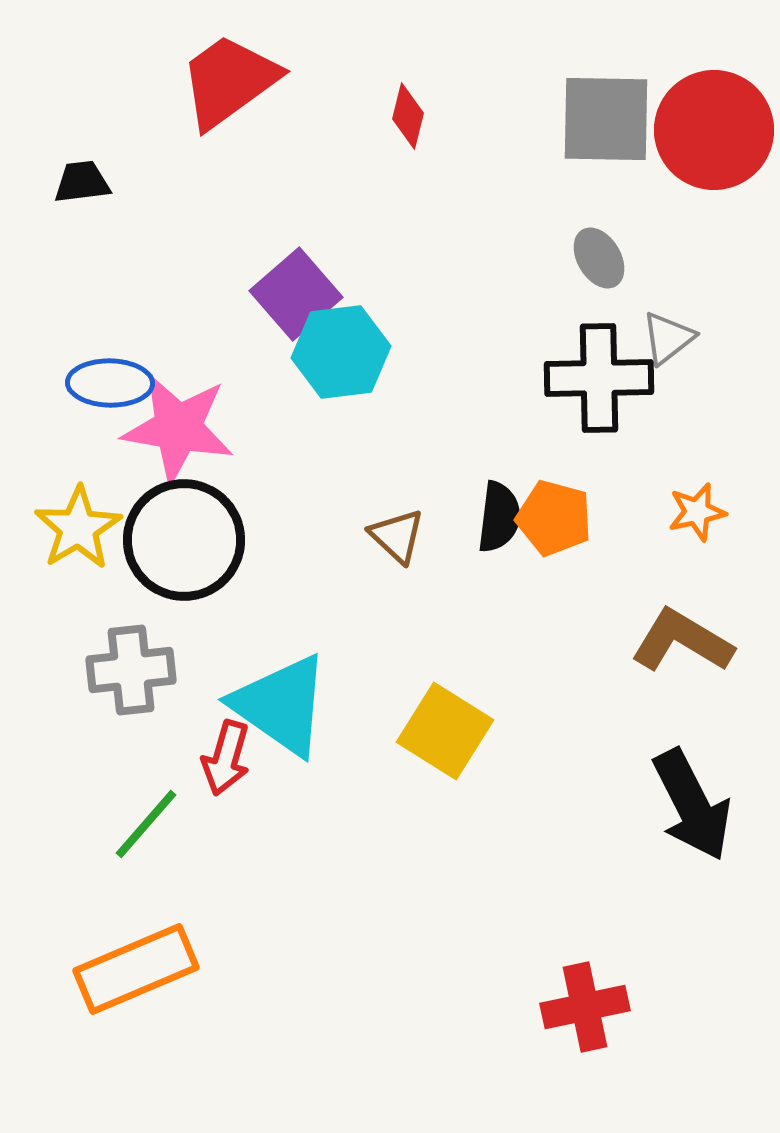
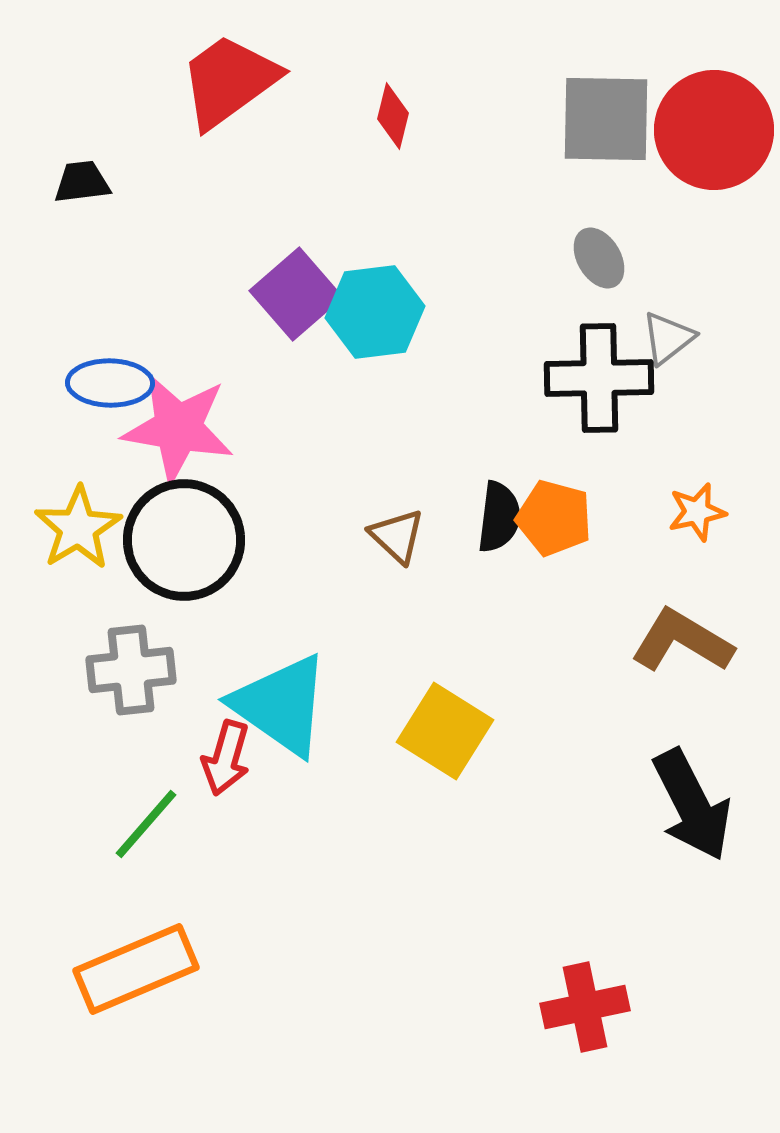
red diamond: moved 15 px left
cyan hexagon: moved 34 px right, 40 px up
